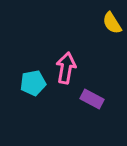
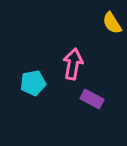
pink arrow: moved 7 px right, 4 px up
